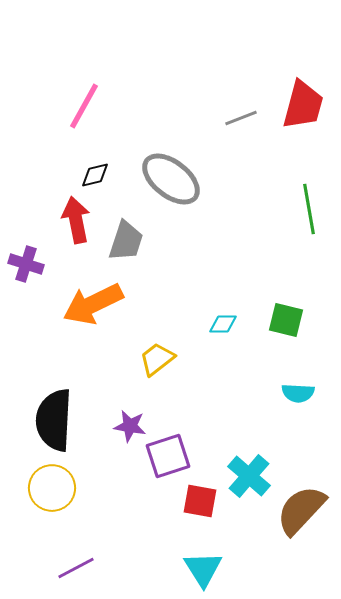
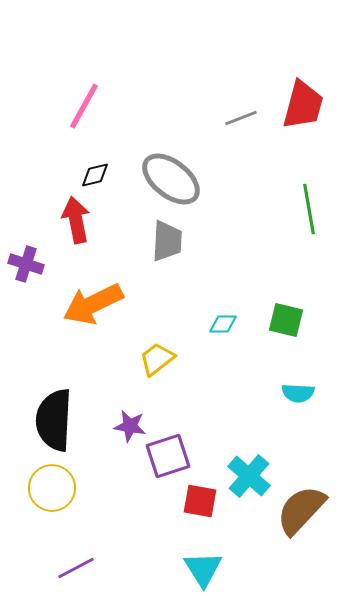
gray trapezoid: moved 41 px right; rotated 15 degrees counterclockwise
